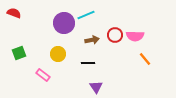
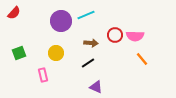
red semicircle: rotated 112 degrees clockwise
purple circle: moved 3 px left, 2 px up
brown arrow: moved 1 px left, 3 px down; rotated 16 degrees clockwise
yellow circle: moved 2 px left, 1 px up
orange line: moved 3 px left
black line: rotated 32 degrees counterclockwise
pink rectangle: rotated 40 degrees clockwise
purple triangle: rotated 32 degrees counterclockwise
